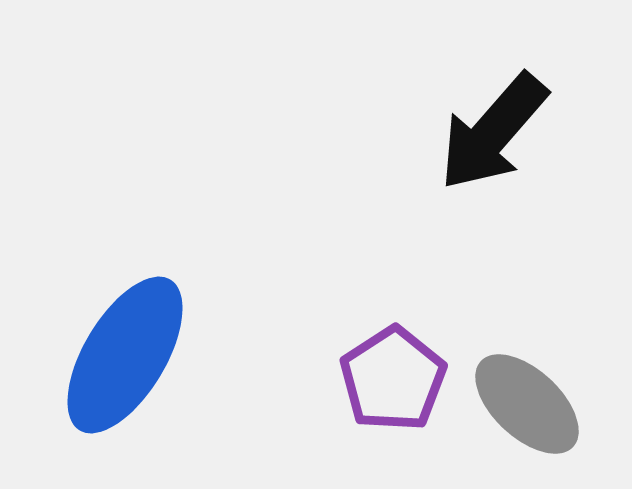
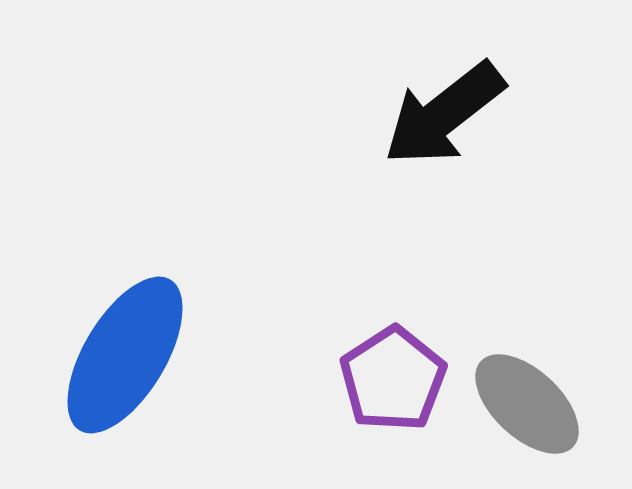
black arrow: moved 49 px left, 18 px up; rotated 11 degrees clockwise
